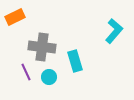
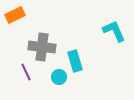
orange rectangle: moved 2 px up
cyan L-shape: rotated 65 degrees counterclockwise
cyan circle: moved 10 px right
